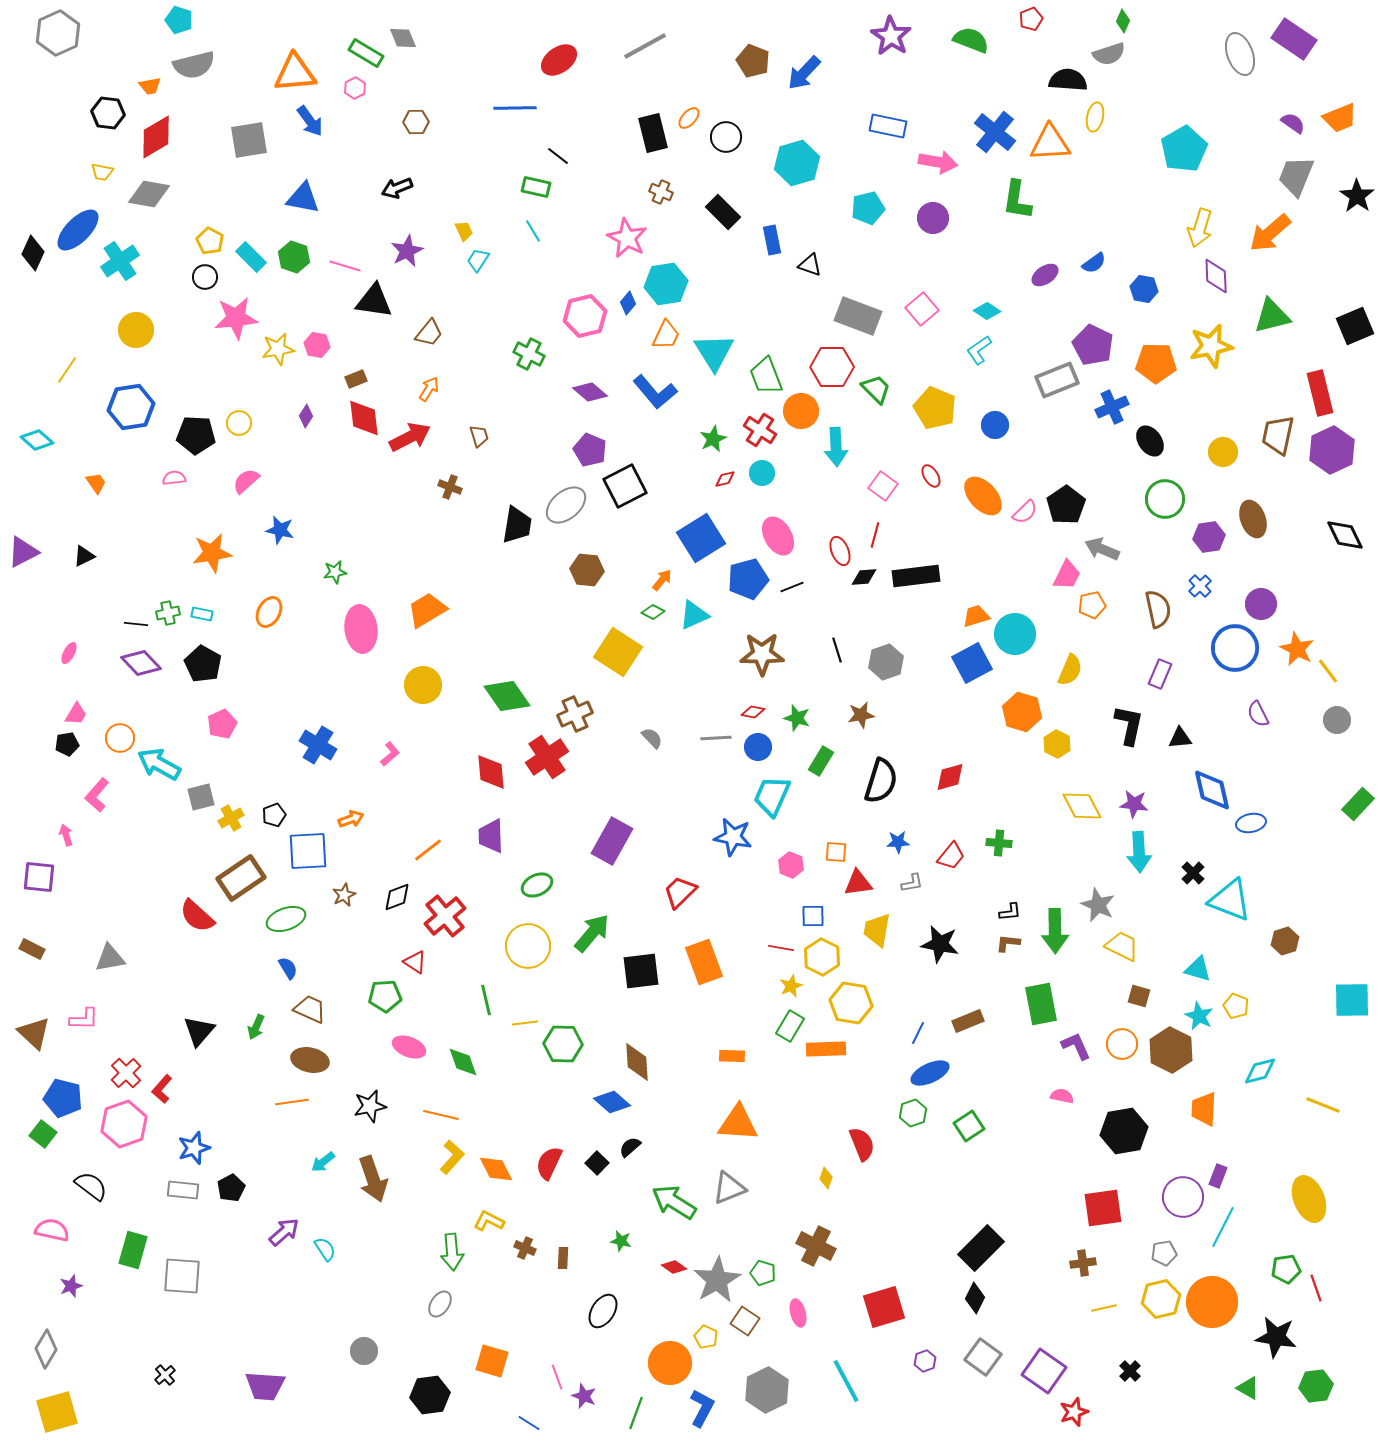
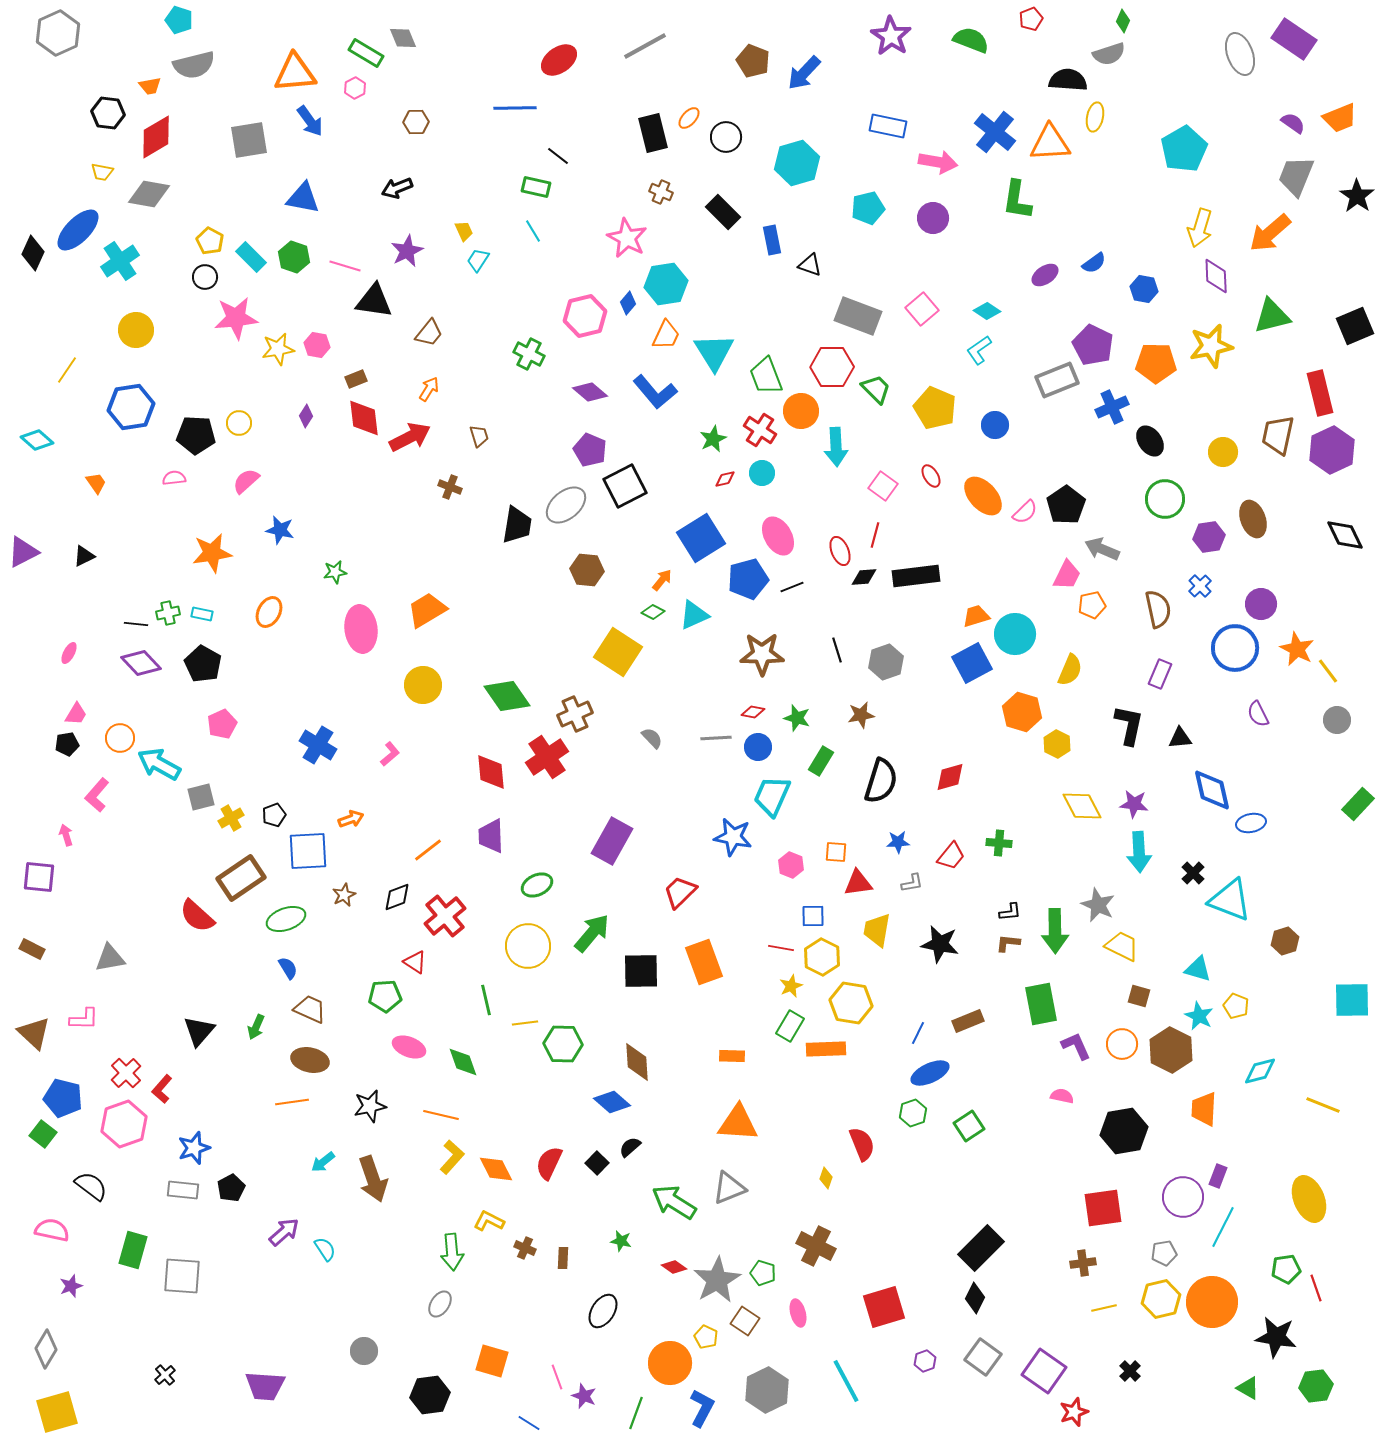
black square at (641, 971): rotated 6 degrees clockwise
